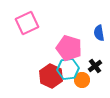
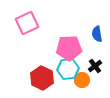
blue semicircle: moved 2 px left, 1 px down
pink pentagon: rotated 20 degrees counterclockwise
red hexagon: moved 9 px left, 2 px down
